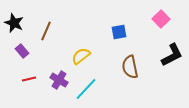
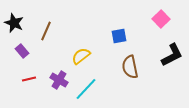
blue square: moved 4 px down
